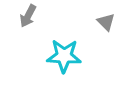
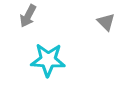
cyan star: moved 16 px left, 4 px down
